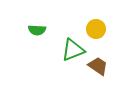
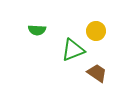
yellow circle: moved 2 px down
brown trapezoid: moved 1 px left, 7 px down
